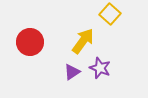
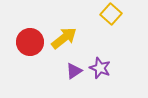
yellow square: moved 1 px right
yellow arrow: moved 19 px left, 3 px up; rotated 16 degrees clockwise
purple triangle: moved 2 px right, 1 px up
